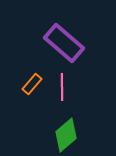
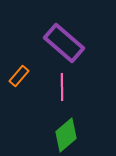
orange rectangle: moved 13 px left, 8 px up
